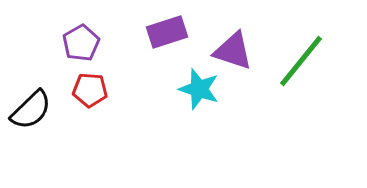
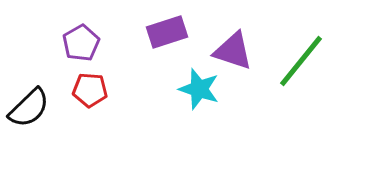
black semicircle: moved 2 px left, 2 px up
